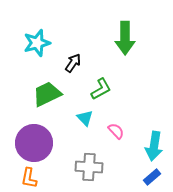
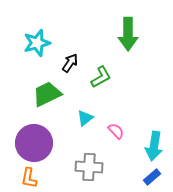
green arrow: moved 3 px right, 4 px up
black arrow: moved 3 px left
green L-shape: moved 12 px up
cyan triangle: rotated 36 degrees clockwise
